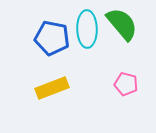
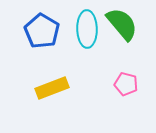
blue pentagon: moved 10 px left, 7 px up; rotated 20 degrees clockwise
